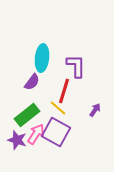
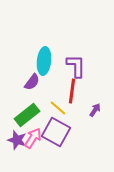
cyan ellipse: moved 2 px right, 3 px down
red line: moved 8 px right; rotated 10 degrees counterclockwise
pink arrow: moved 3 px left, 4 px down
